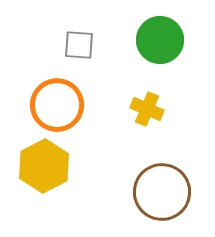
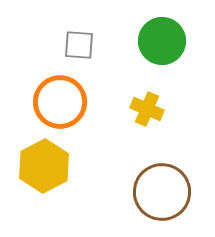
green circle: moved 2 px right, 1 px down
orange circle: moved 3 px right, 3 px up
